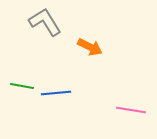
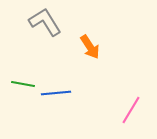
orange arrow: rotated 30 degrees clockwise
green line: moved 1 px right, 2 px up
pink line: rotated 68 degrees counterclockwise
